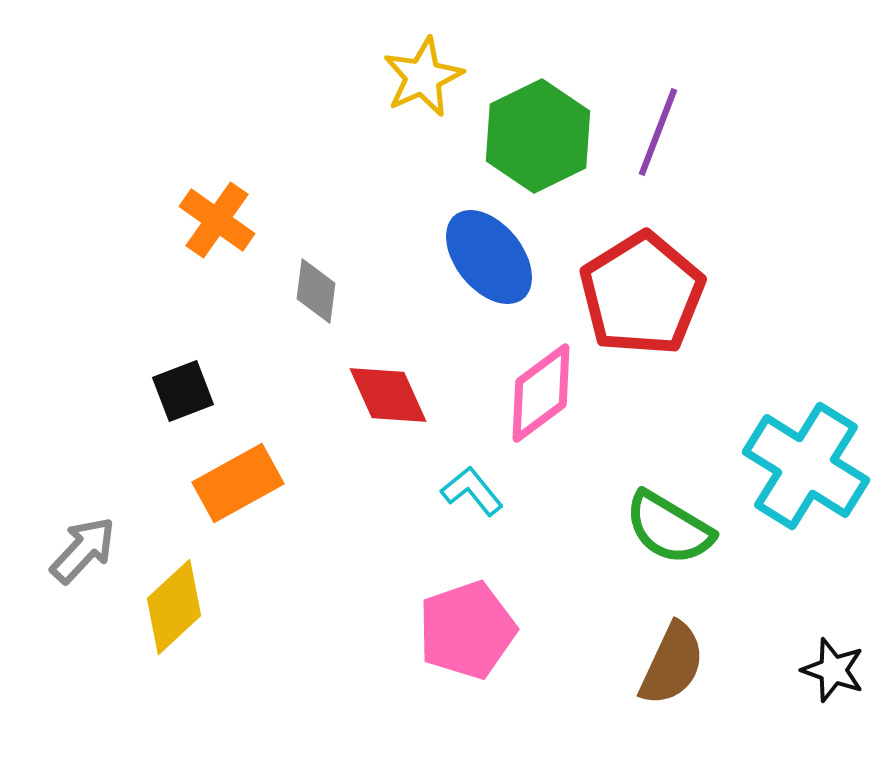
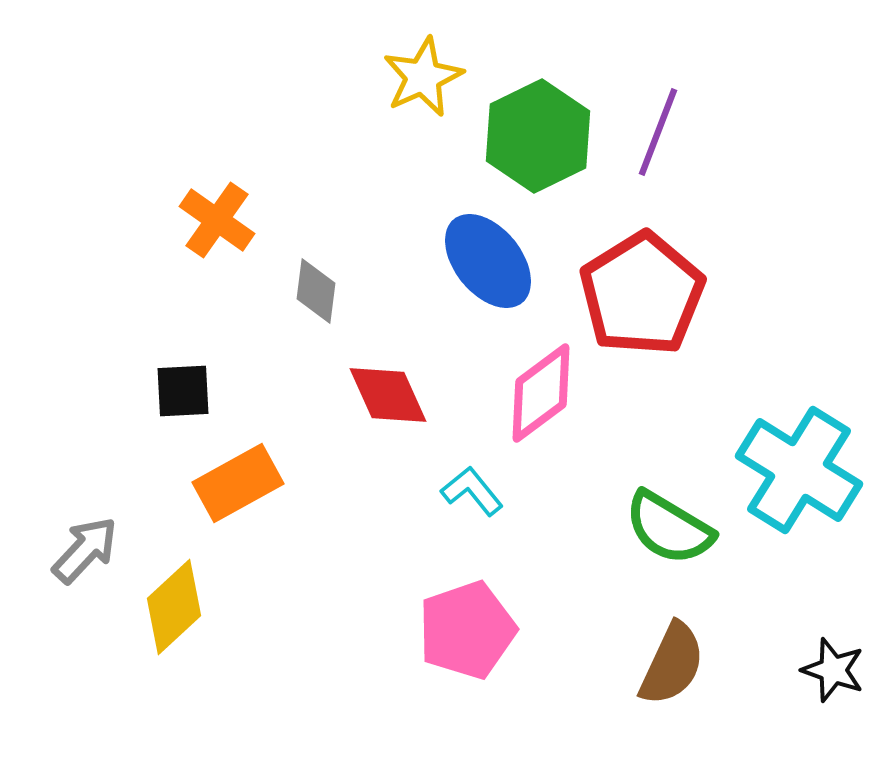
blue ellipse: moved 1 px left, 4 px down
black square: rotated 18 degrees clockwise
cyan cross: moved 7 px left, 4 px down
gray arrow: moved 2 px right
